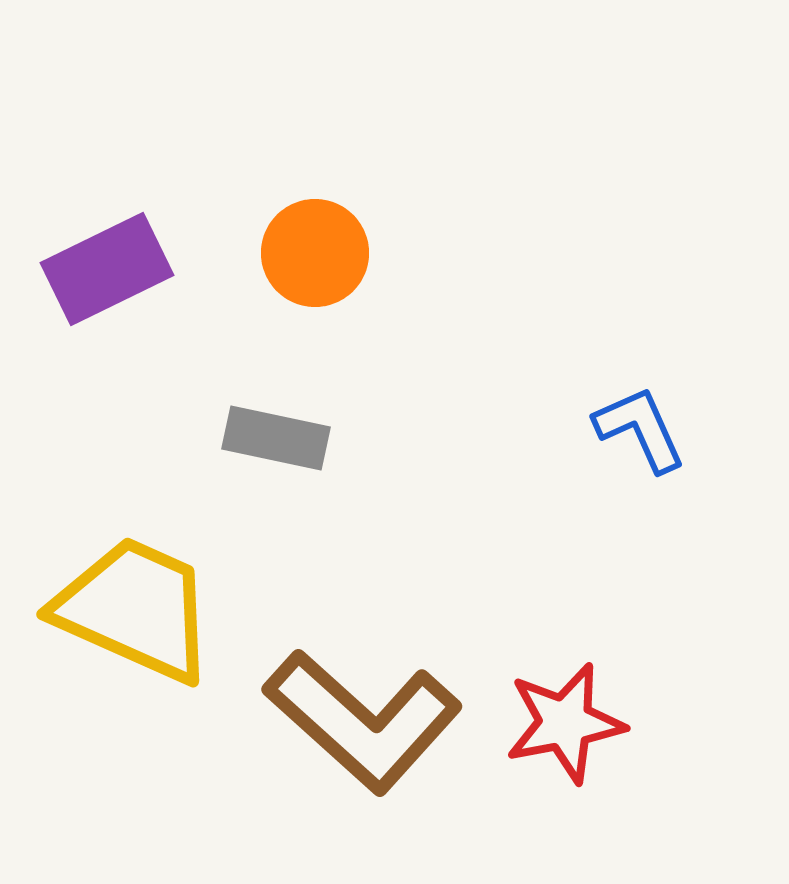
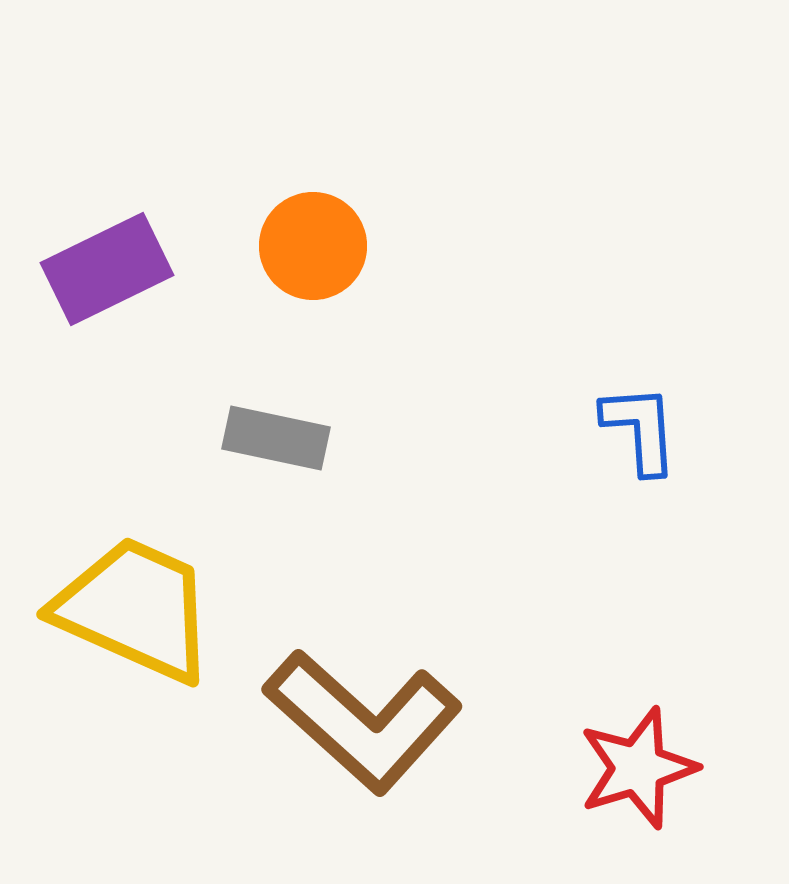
orange circle: moved 2 px left, 7 px up
blue L-shape: rotated 20 degrees clockwise
red star: moved 73 px right, 45 px down; rotated 6 degrees counterclockwise
